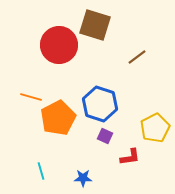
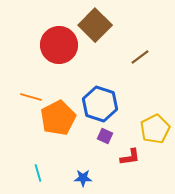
brown square: rotated 28 degrees clockwise
brown line: moved 3 px right
yellow pentagon: moved 1 px down
cyan line: moved 3 px left, 2 px down
